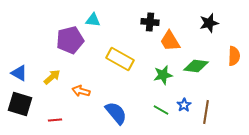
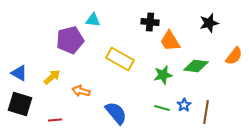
orange semicircle: rotated 36 degrees clockwise
green line: moved 1 px right, 2 px up; rotated 14 degrees counterclockwise
